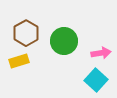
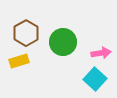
green circle: moved 1 px left, 1 px down
cyan square: moved 1 px left, 1 px up
